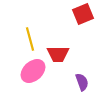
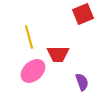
yellow line: moved 1 px left, 2 px up
